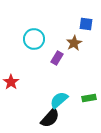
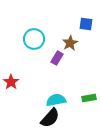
brown star: moved 4 px left
cyan semicircle: moved 3 px left; rotated 30 degrees clockwise
